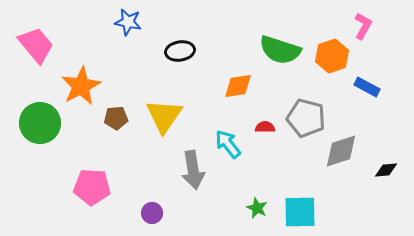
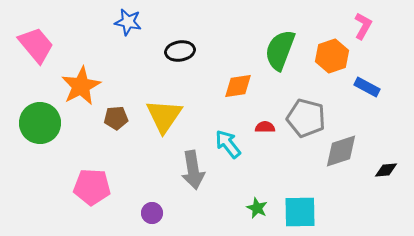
green semicircle: rotated 93 degrees clockwise
